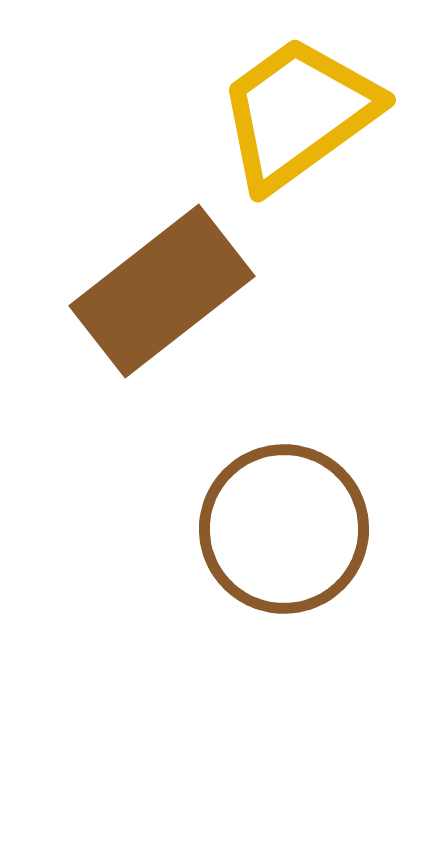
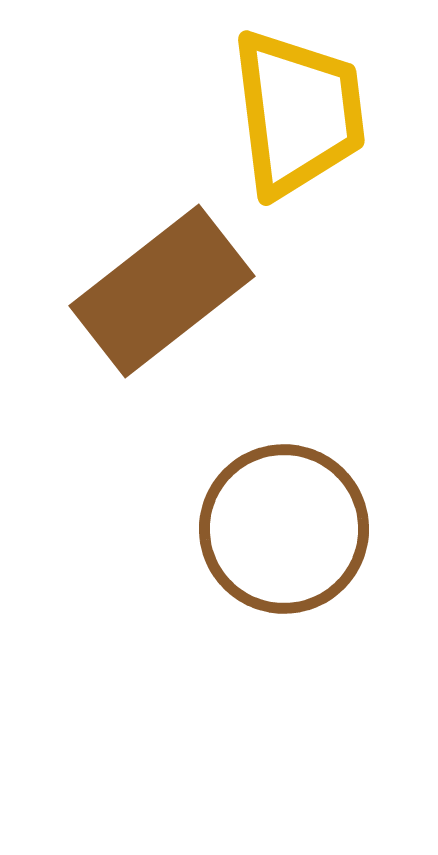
yellow trapezoid: rotated 119 degrees clockwise
